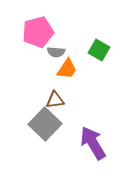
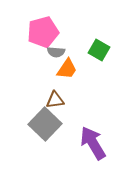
pink pentagon: moved 5 px right
